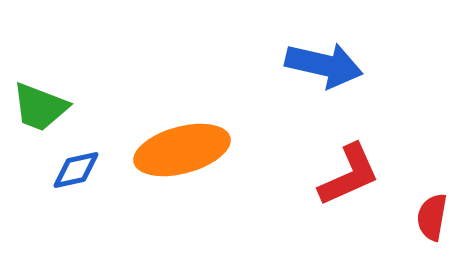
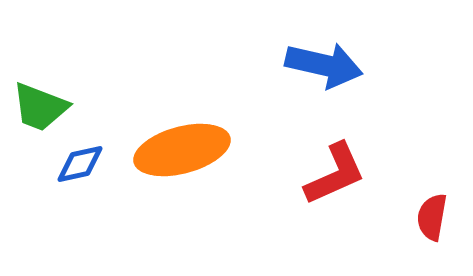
blue diamond: moved 4 px right, 6 px up
red L-shape: moved 14 px left, 1 px up
